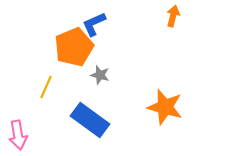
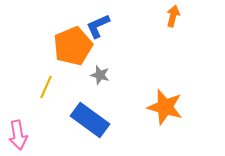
blue L-shape: moved 4 px right, 2 px down
orange pentagon: moved 1 px left, 1 px up
